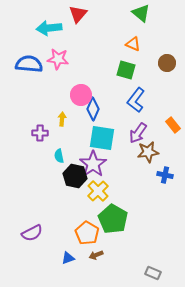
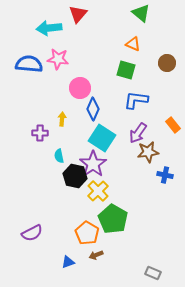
pink circle: moved 1 px left, 7 px up
blue L-shape: rotated 60 degrees clockwise
cyan square: rotated 24 degrees clockwise
blue triangle: moved 4 px down
